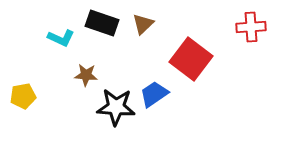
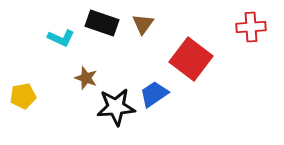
brown triangle: rotated 10 degrees counterclockwise
brown star: moved 3 px down; rotated 15 degrees clockwise
black star: rotated 9 degrees counterclockwise
